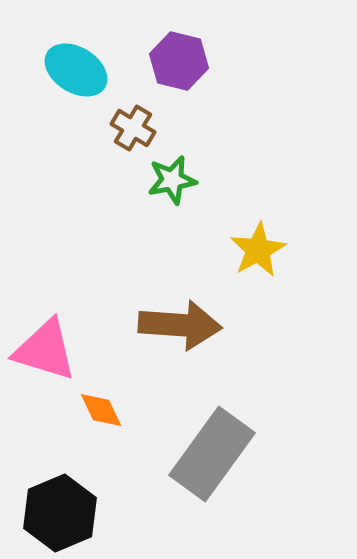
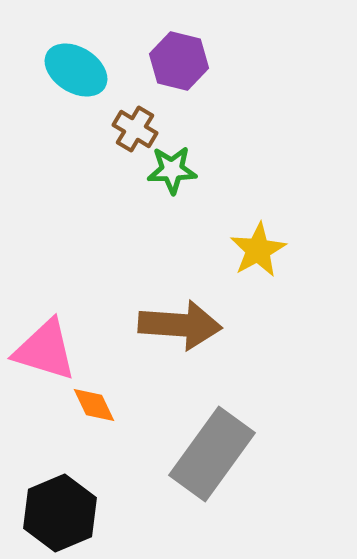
brown cross: moved 2 px right, 1 px down
green star: moved 10 px up; rotated 9 degrees clockwise
orange diamond: moved 7 px left, 5 px up
